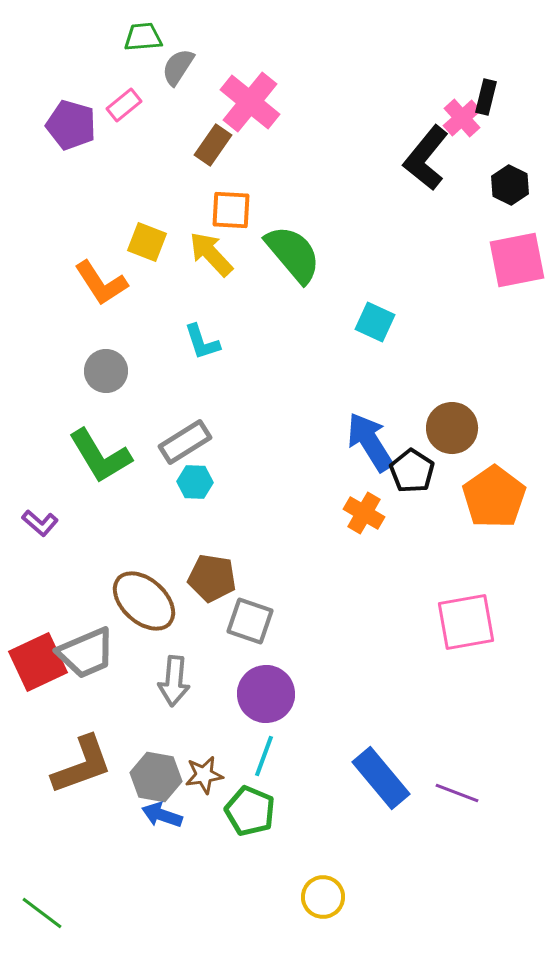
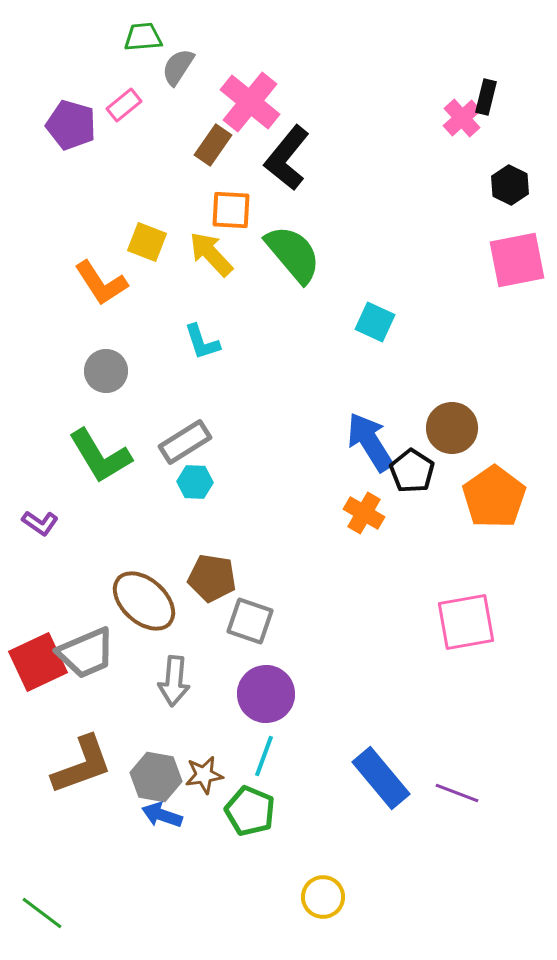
black L-shape at (426, 158): moved 139 px left
purple L-shape at (40, 523): rotated 6 degrees counterclockwise
